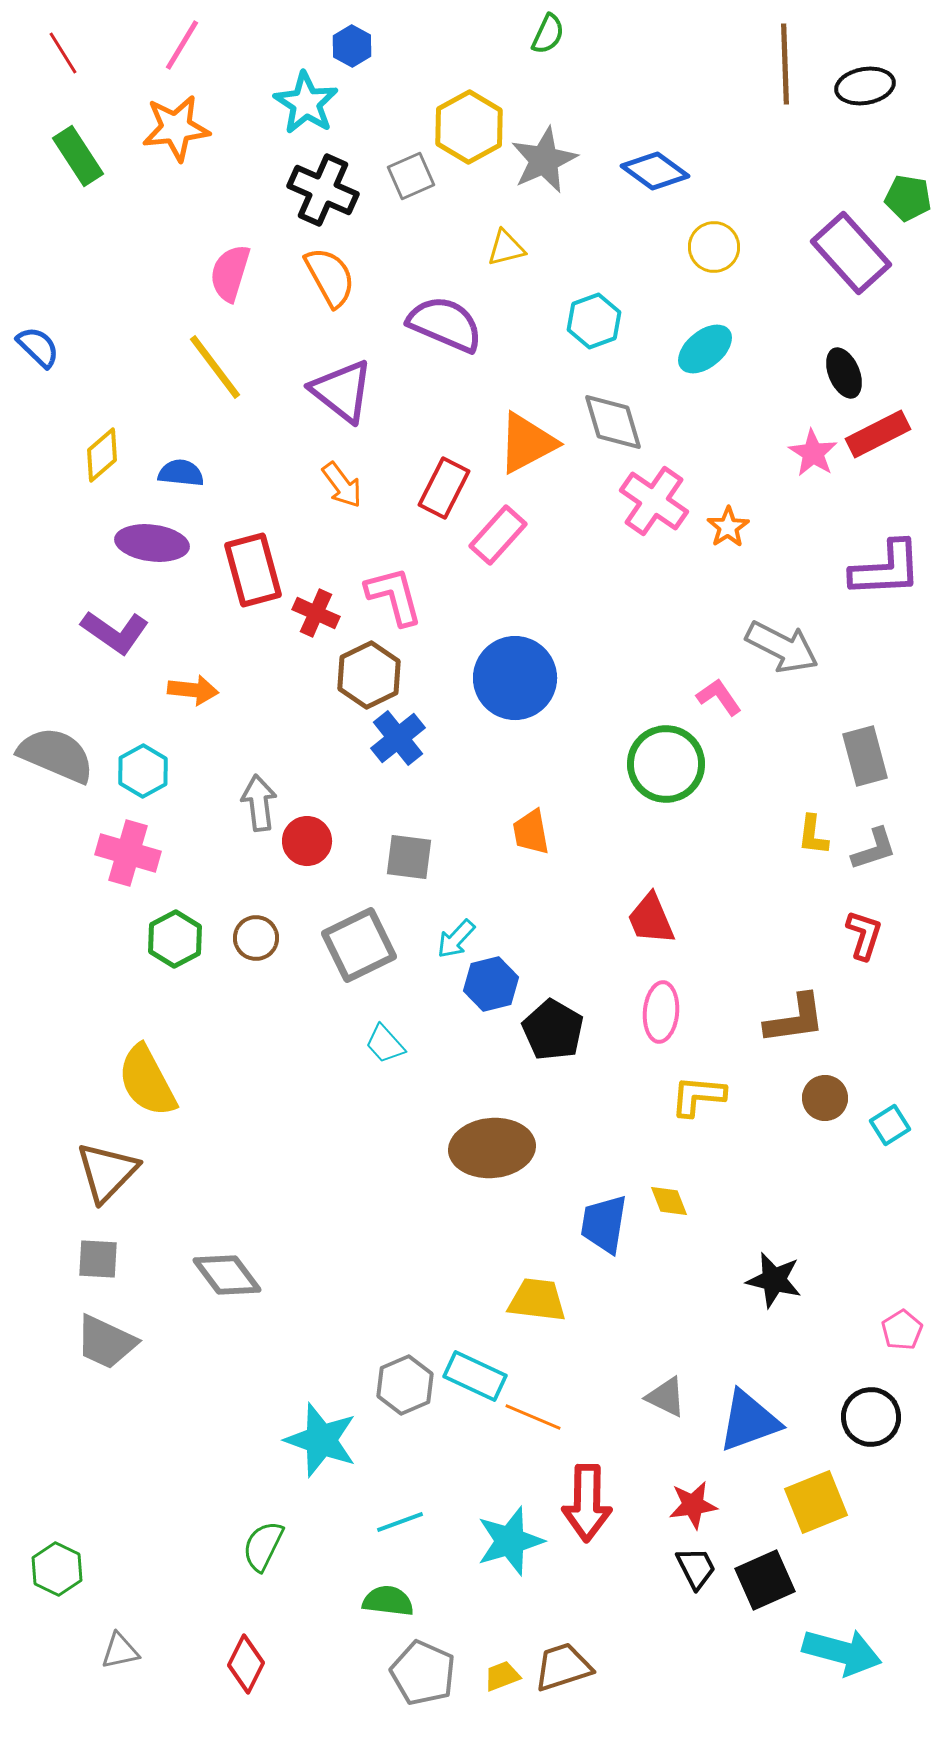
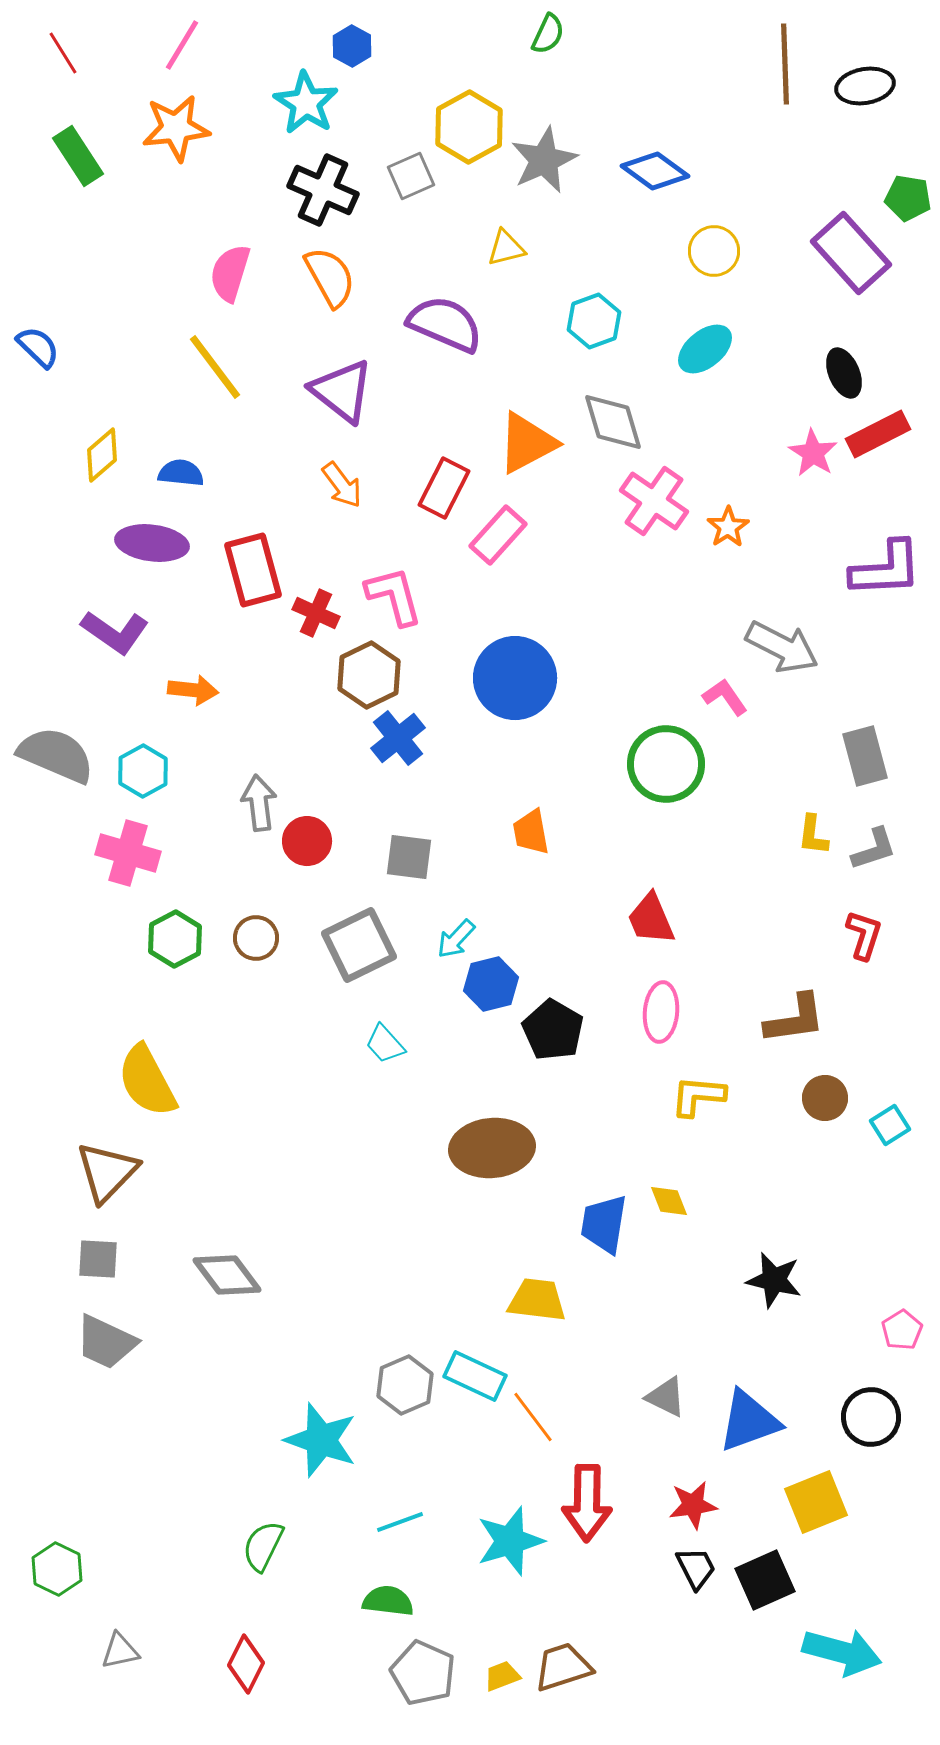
yellow circle at (714, 247): moved 4 px down
pink L-shape at (719, 697): moved 6 px right
orange line at (533, 1417): rotated 30 degrees clockwise
